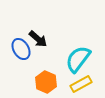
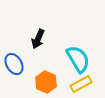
black arrow: rotated 72 degrees clockwise
blue ellipse: moved 7 px left, 15 px down
cyan semicircle: rotated 112 degrees clockwise
